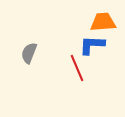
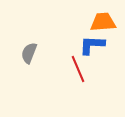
red line: moved 1 px right, 1 px down
